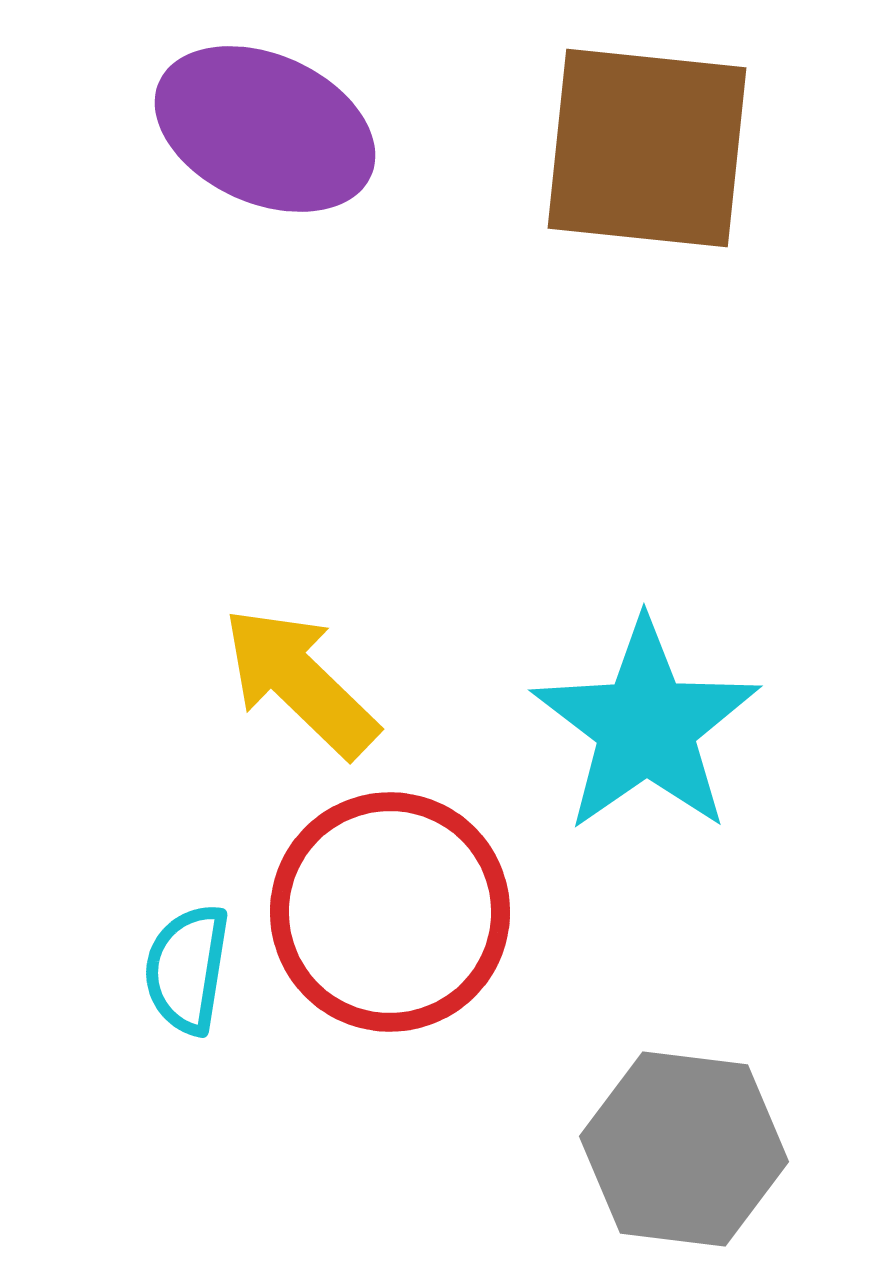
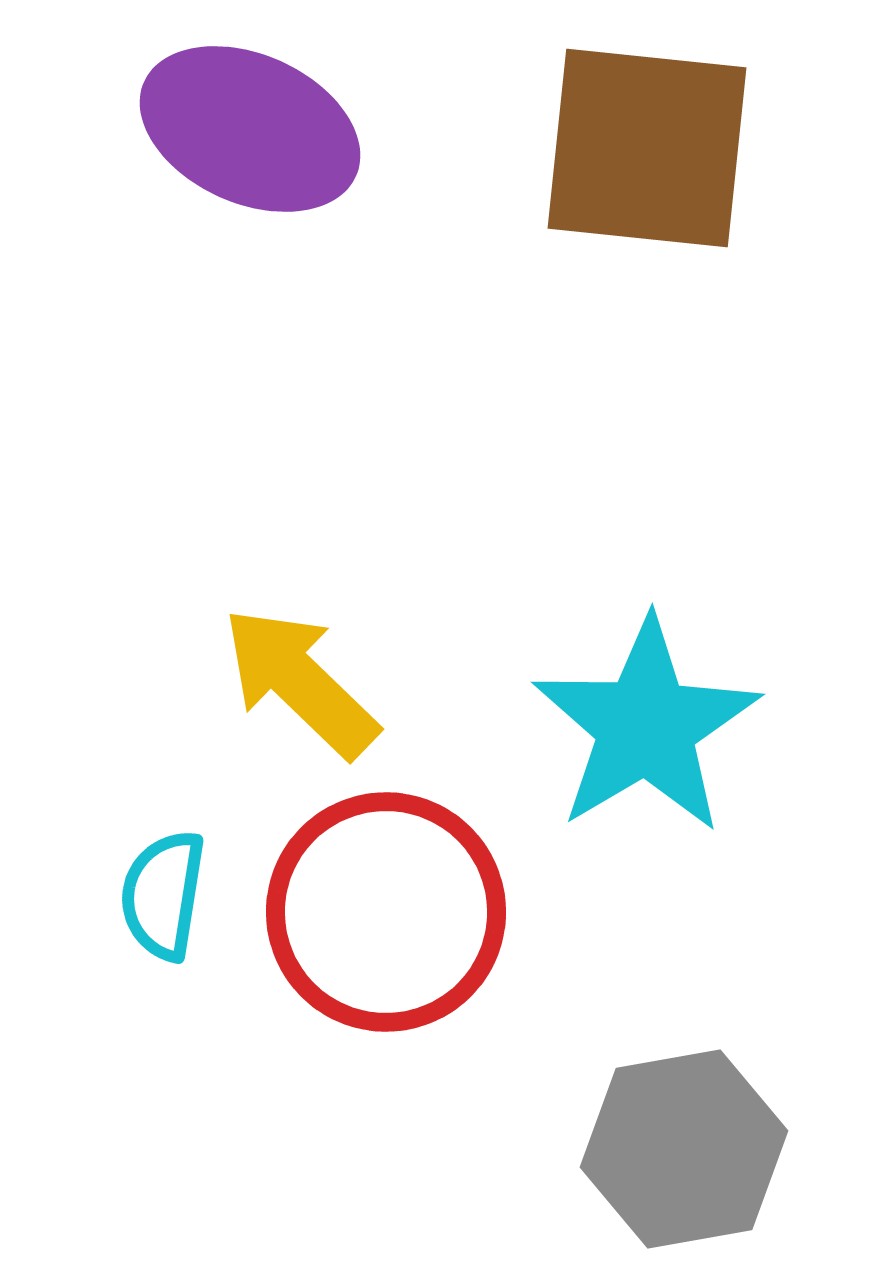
purple ellipse: moved 15 px left
cyan star: rotated 4 degrees clockwise
red circle: moved 4 px left
cyan semicircle: moved 24 px left, 74 px up
gray hexagon: rotated 17 degrees counterclockwise
